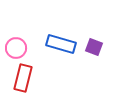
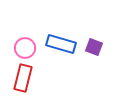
pink circle: moved 9 px right
